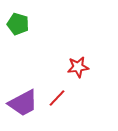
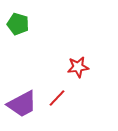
purple trapezoid: moved 1 px left, 1 px down
